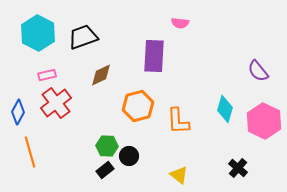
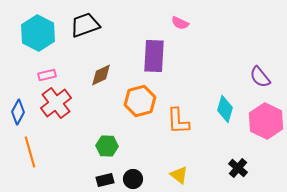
pink semicircle: rotated 18 degrees clockwise
black trapezoid: moved 2 px right, 12 px up
purple semicircle: moved 2 px right, 6 px down
orange hexagon: moved 2 px right, 5 px up
pink hexagon: moved 2 px right
black circle: moved 4 px right, 23 px down
black rectangle: moved 10 px down; rotated 24 degrees clockwise
